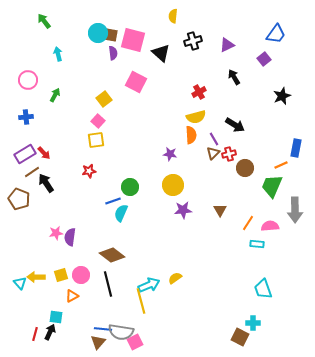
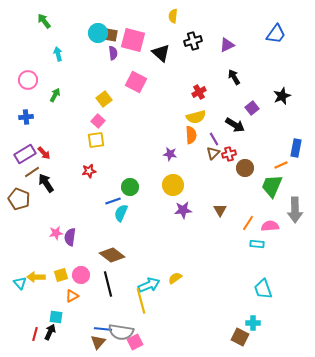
purple square at (264, 59): moved 12 px left, 49 px down
